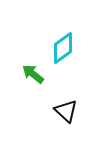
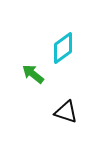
black triangle: moved 1 px down; rotated 25 degrees counterclockwise
